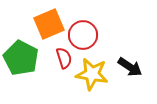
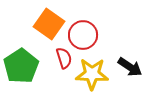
orange square: rotated 32 degrees counterclockwise
green pentagon: moved 8 px down; rotated 12 degrees clockwise
yellow star: rotated 8 degrees counterclockwise
